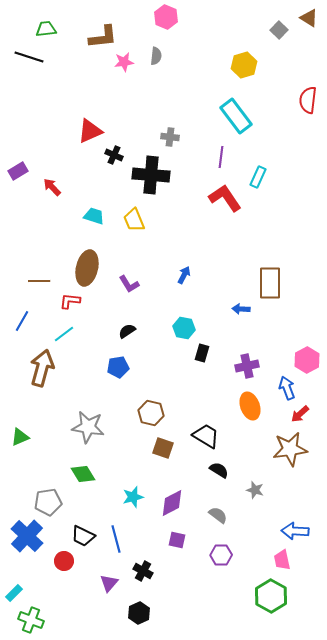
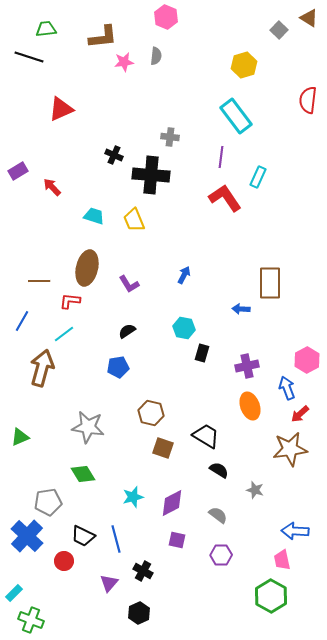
red triangle at (90, 131): moved 29 px left, 22 px up
